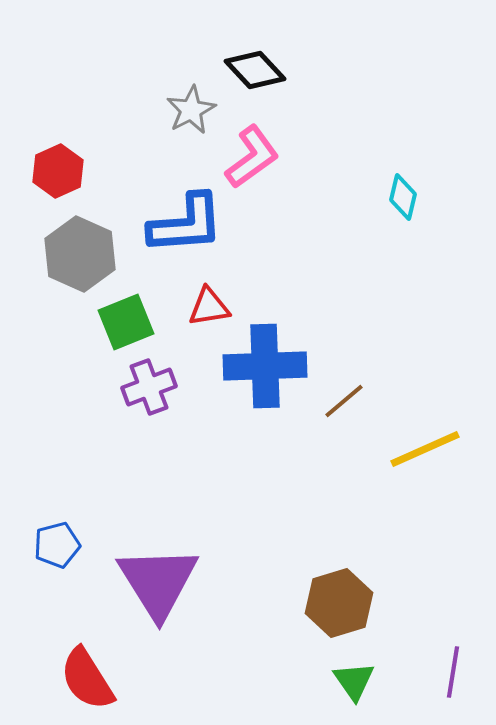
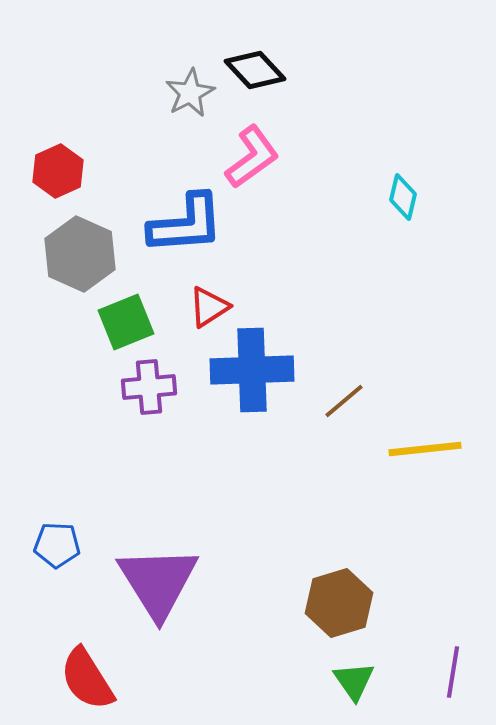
gray star: moved 1 px left, 17 px up
red triangle: rotated 24 degrees counterclockwise
blue cross: moved 13 px left, 4 px down
purple cross: rotated 16 degrees clockwise
yellow line: rotated 18 degrees clockwise
blue pentagon: rotated 18 degrees clockwise
